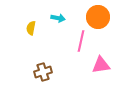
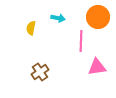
pink line: rotated 10 degrees counterclockwise
pink triangle: moved 4 px left, 2 px down
brown cross: moved 3 px left; rotated 18 degrees counterclockwise
